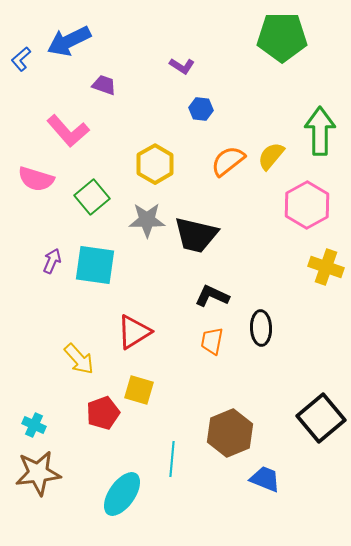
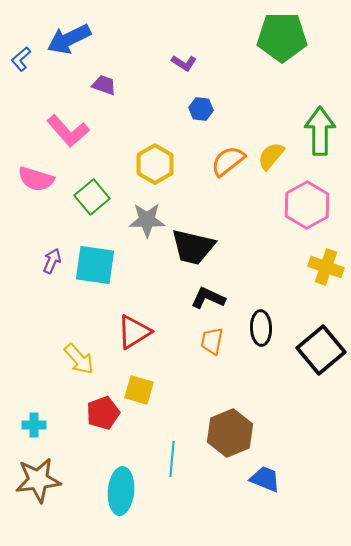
blue arrow: moved 2 px up
purple L-shape: moved 2 px right, 3 px up
black trapezoid: moved 3 px left, 12 px down
black L-shape: moved 4 px left, 2 px down
black square: moved 68 px up
cyan cross: rotated 25 degrees counterclockwise
brown star: moved 7 px down
cyan ellipse: moved 1 px left, 3 px up; rotated 30 degrees counterclockwise
